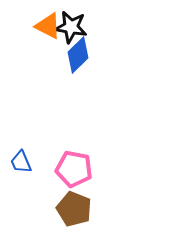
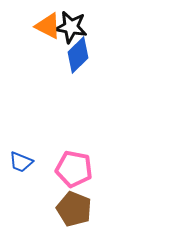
blue trapezoid: rotated 45 degrees counterclockwise
